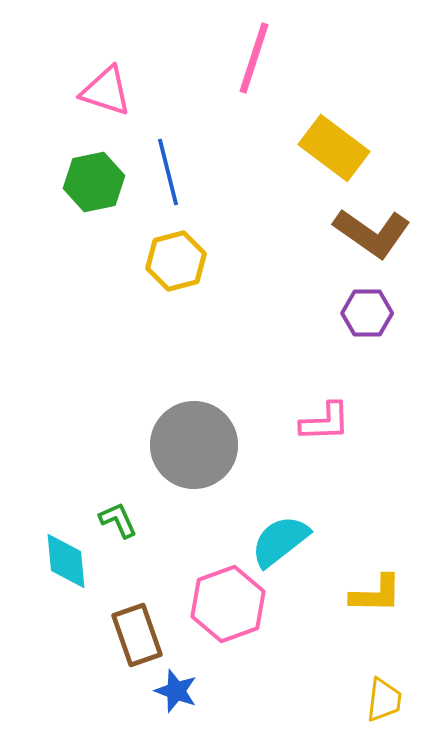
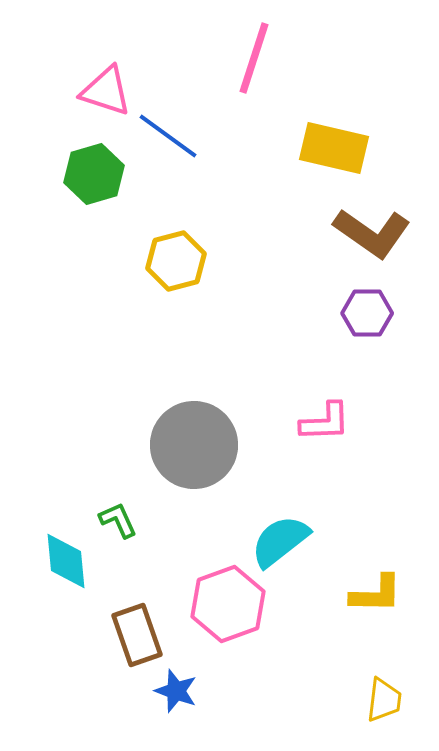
yellow rectangle: rotated 24 degrees counterclockwise
blue line: moved 36 px up; rotated 40 degrees counterclockwise
green hexagon: moved 8 px up; rotated 4 degrees counterclockwise
